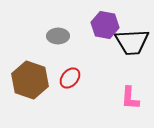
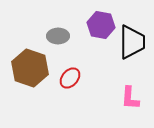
purple hexagon: moved 4 px left
black trapezoid: rotated 87 degrees counterclockwise
brown hexagon: moved 12 px up
